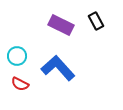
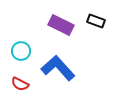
black rectangle: rotated 42 degrees counterclockwise
cyan circle: moved 4 px right, 5 px up
